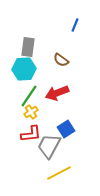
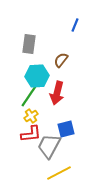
gray rectangle: moved 1 px right, 3 px up
brown semicircle: rotated 91 degrees clockwise
cyan hexagon: moved 13 px right, 7 px down
red arrow: rotated 55 degrees counterclockwise
yellow cross: moved 4 px down
blue square: rotated 18 degrees clockwise
